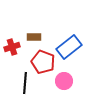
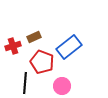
brown rectangle: rotated 24 degrees counterclockwise
red cross: moved 1 px right, 1 px up
red pentagon: moved 1 px left
pink circle: moved 2 px left, 5 px down
